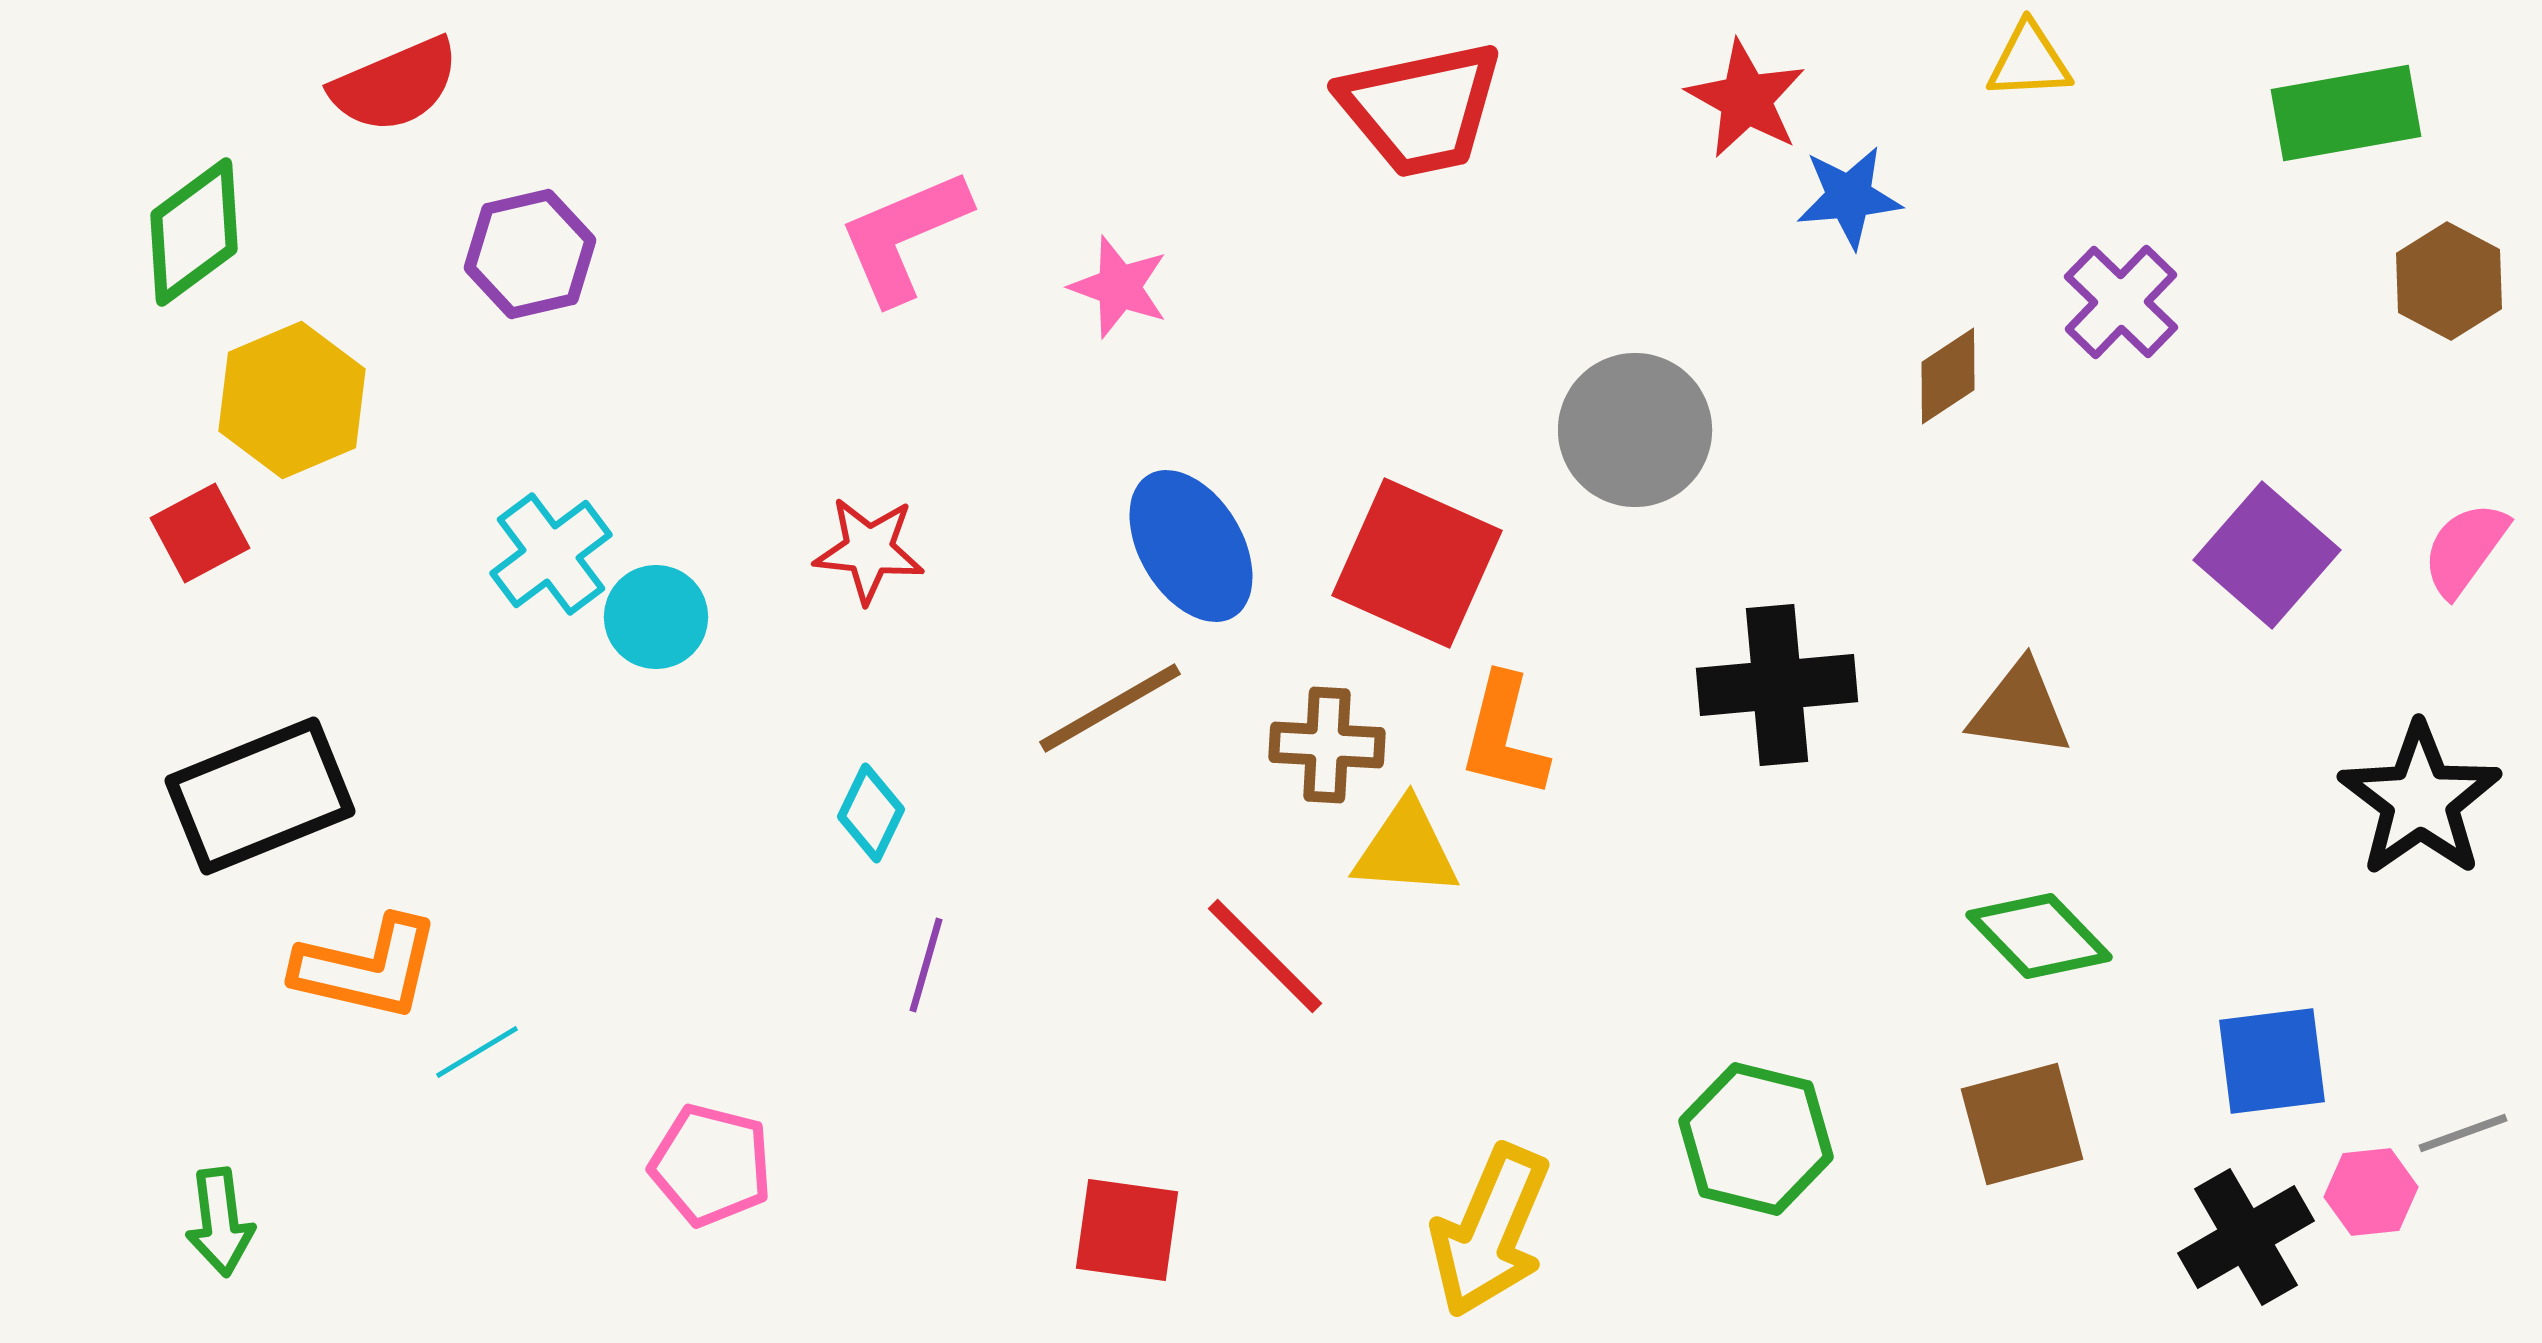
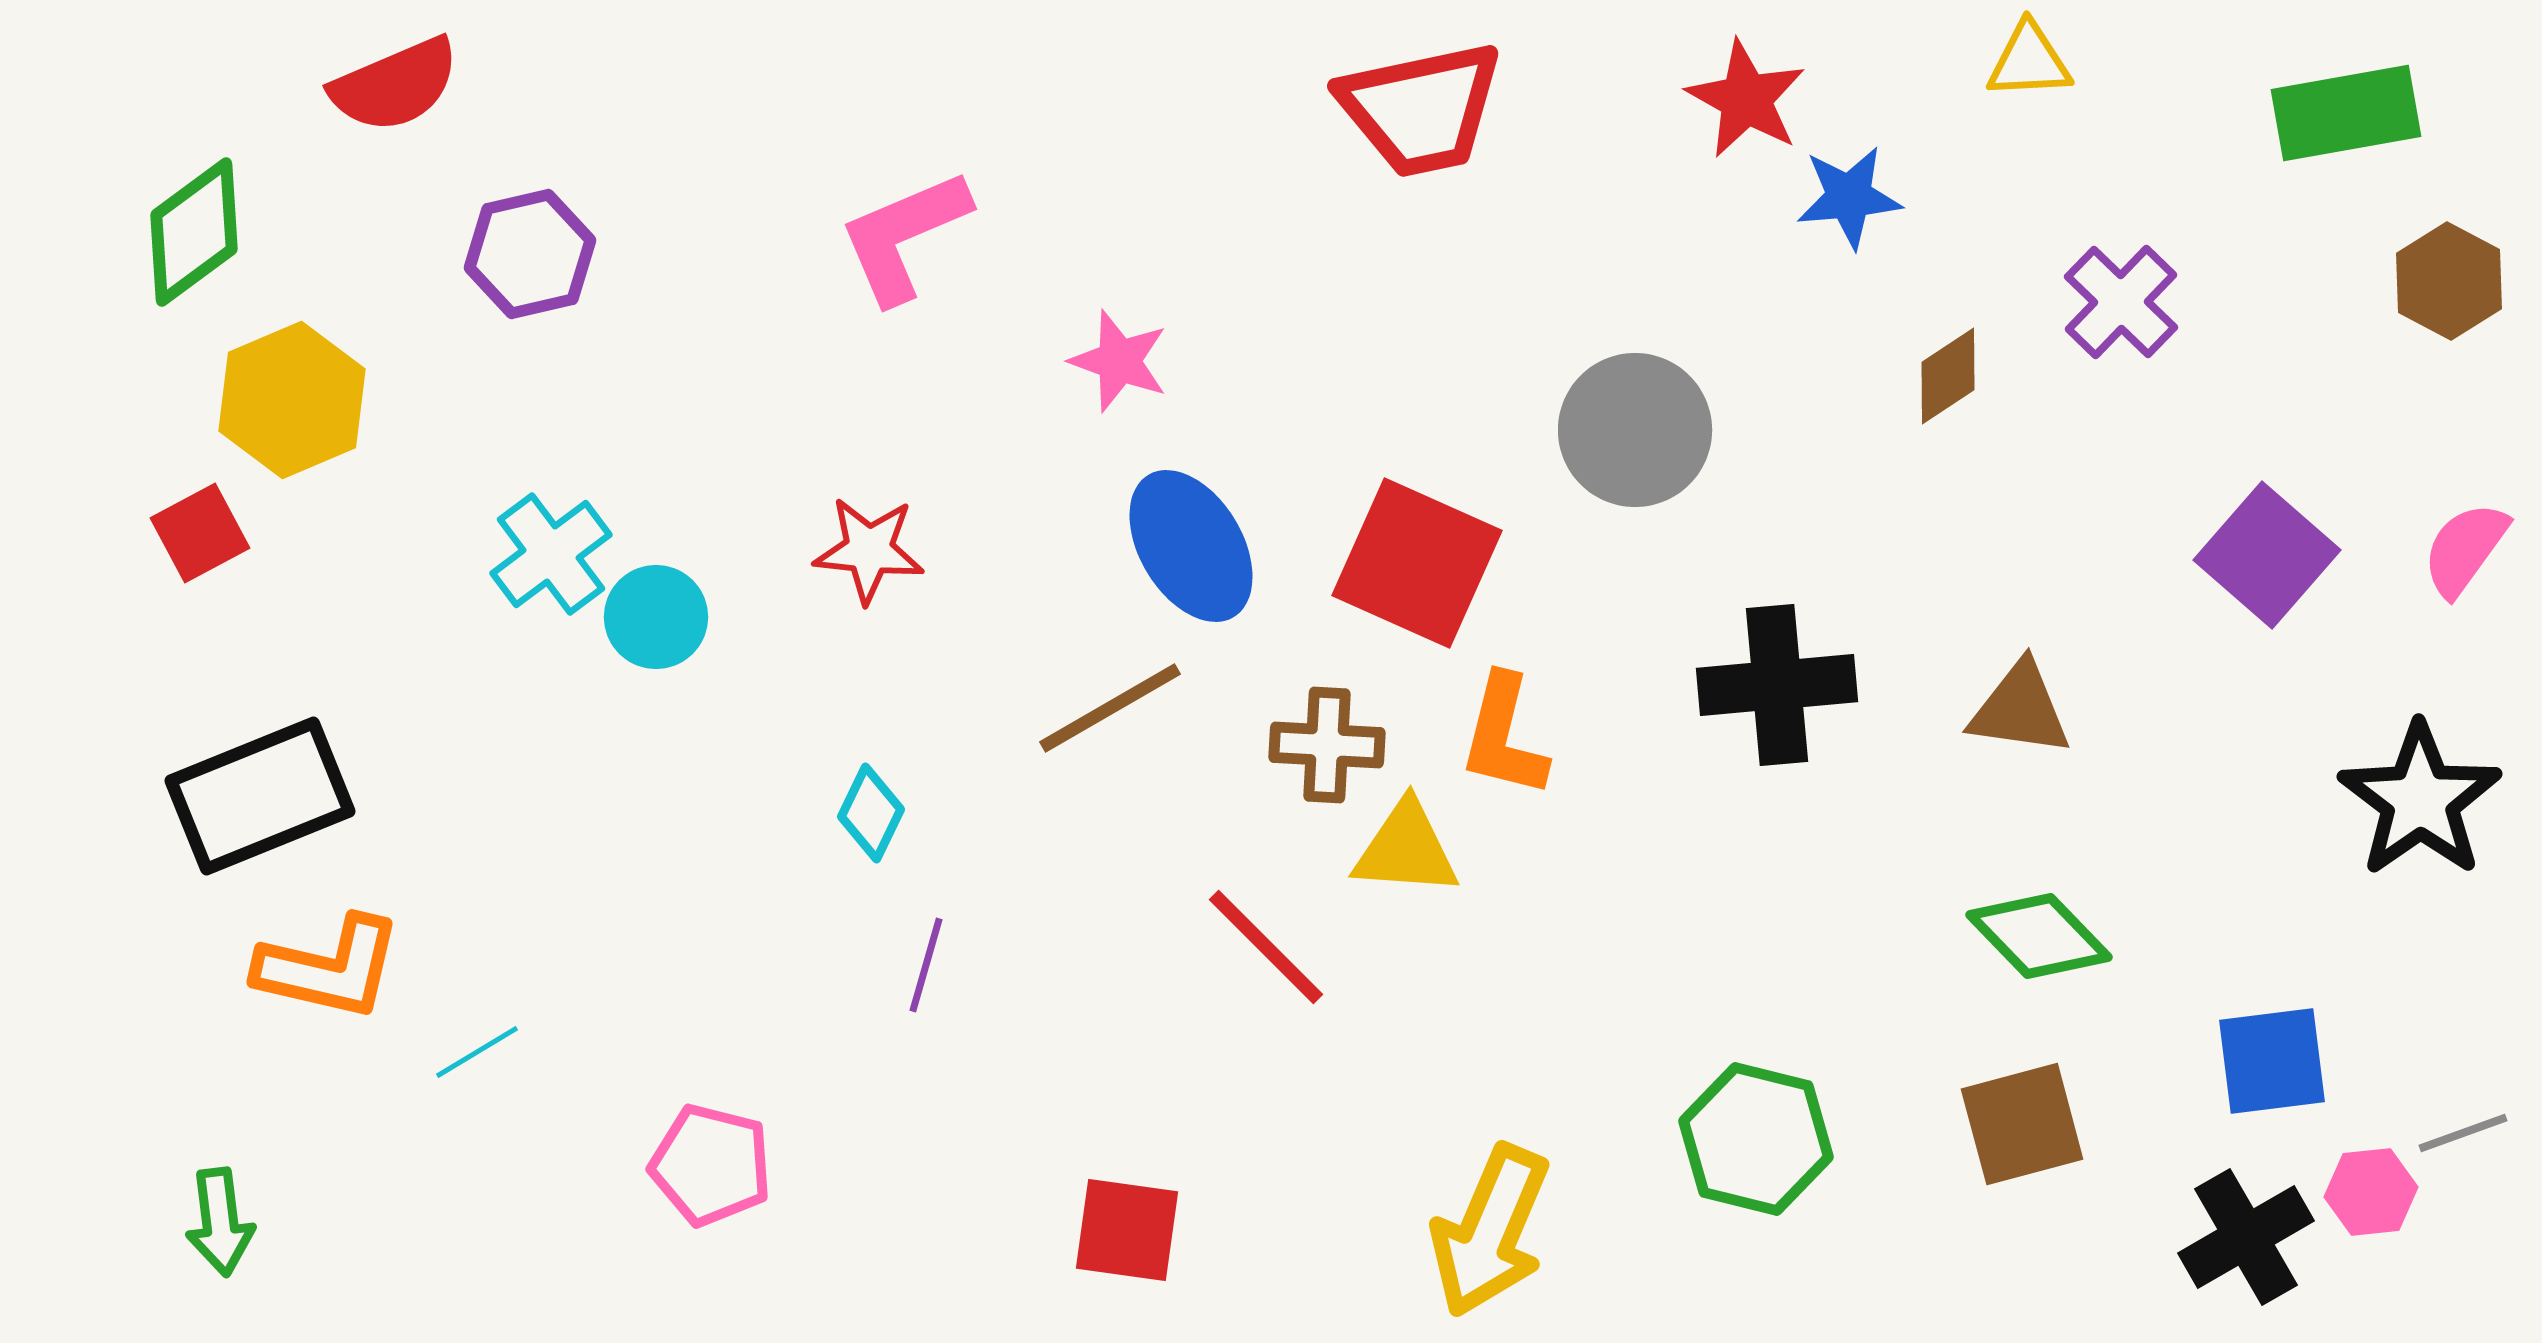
pink star at (1119, 287): moved 74 px down
red line at (1265, 956): moved 1 px right, 9 px up
orange L-shape at (367, 968): moved 38 px left
